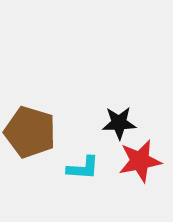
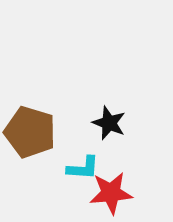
black star: moved 10 px left; rotated 24 degrees clockwise
red star: moved 29 px left, 32 px down; rotated 6 degrees clockwise
